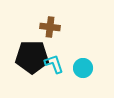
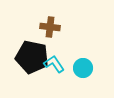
black pentagon: rotated 12 degrees clockwise
cyan L-shape: rotated 15 degrees counterclockwise
